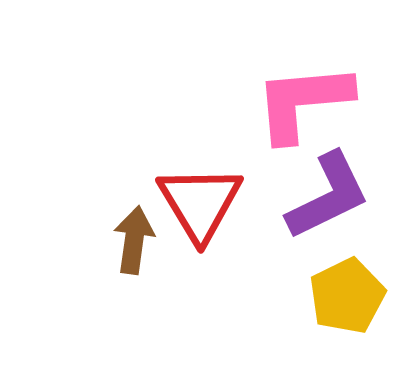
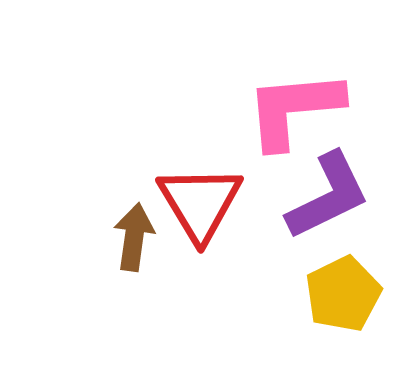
pink L-shape: moved 9 px left, 7 px down
brown arrow: moved 3 px up
yellow pentagon: moved 4 px left, 2 px up
